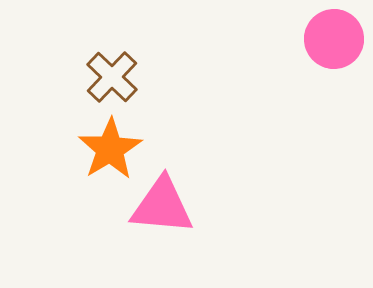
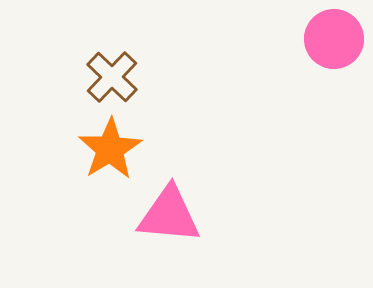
pink triangle: moved 7 px right, 9 px down
